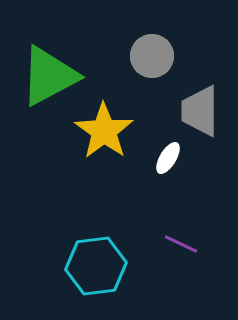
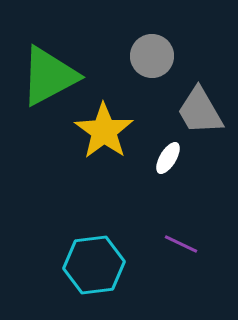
gray trapezoid: rotated 30 degrees counterclockwise
cyan hexagon: moved 2 px left, 1 px up
